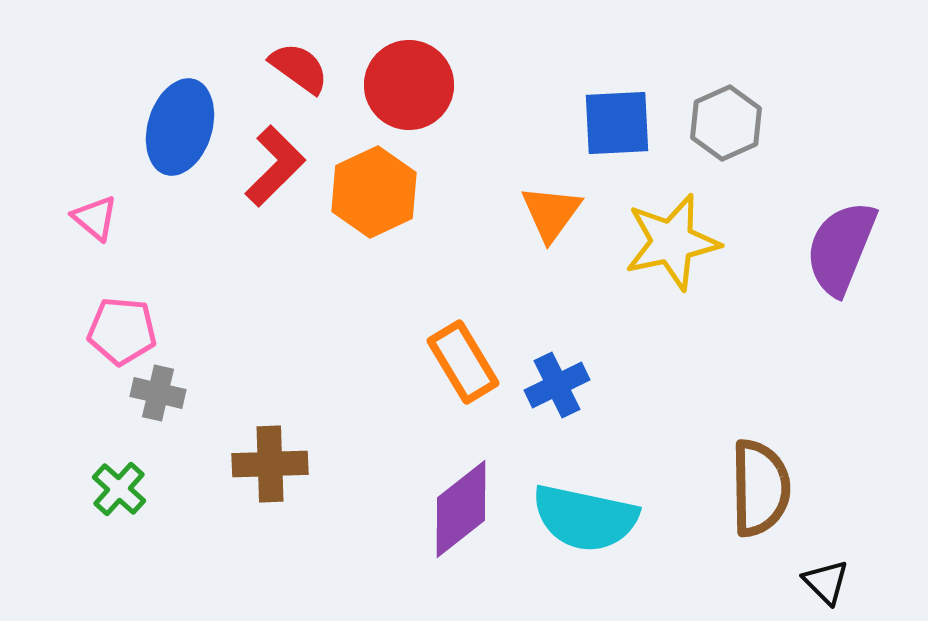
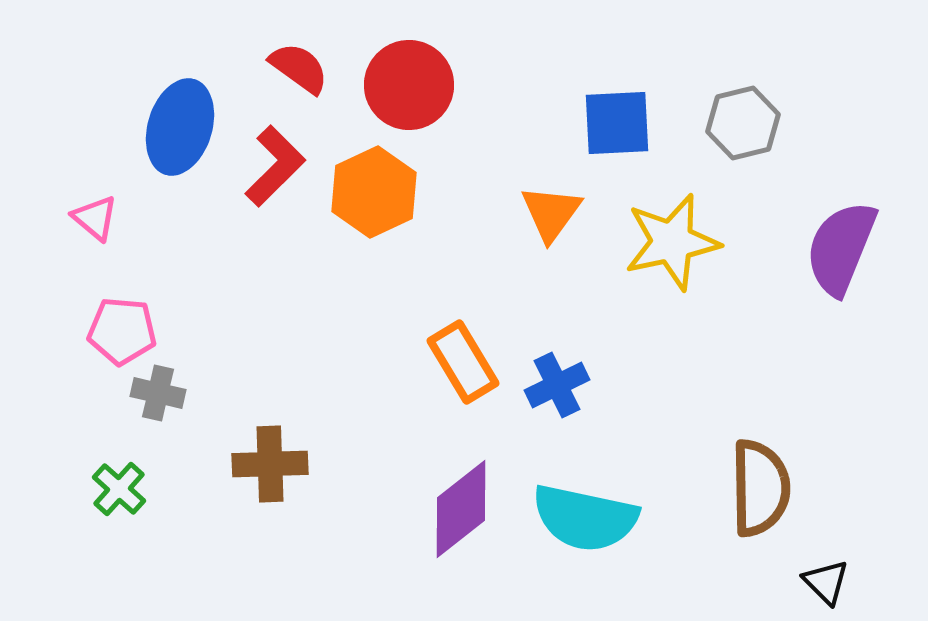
gray hexagon: moved 17 px right; rotated 10 degrees clockwise
